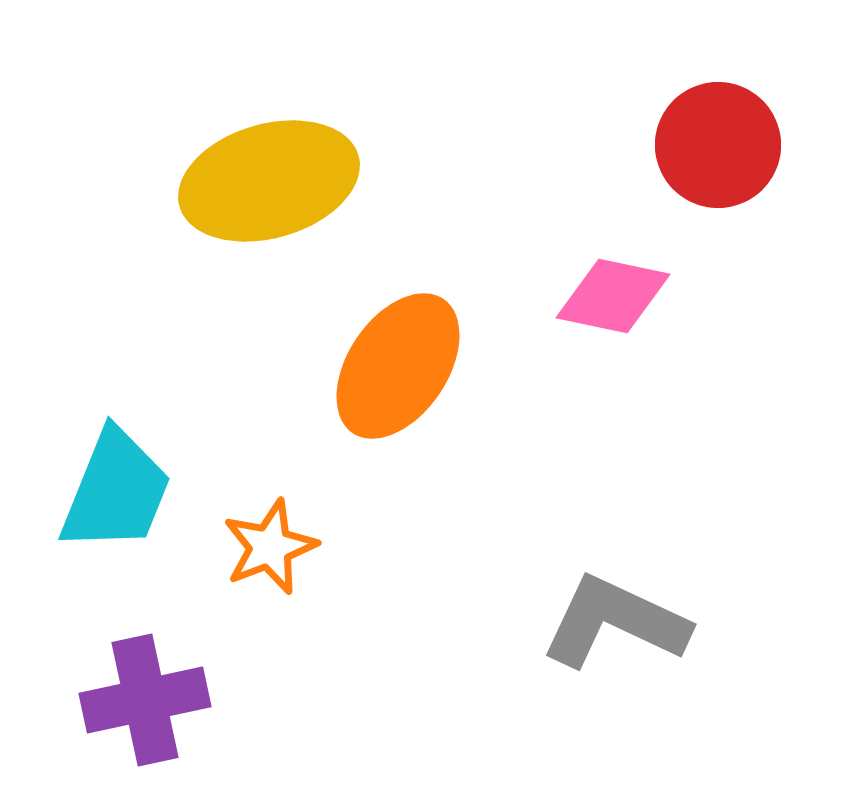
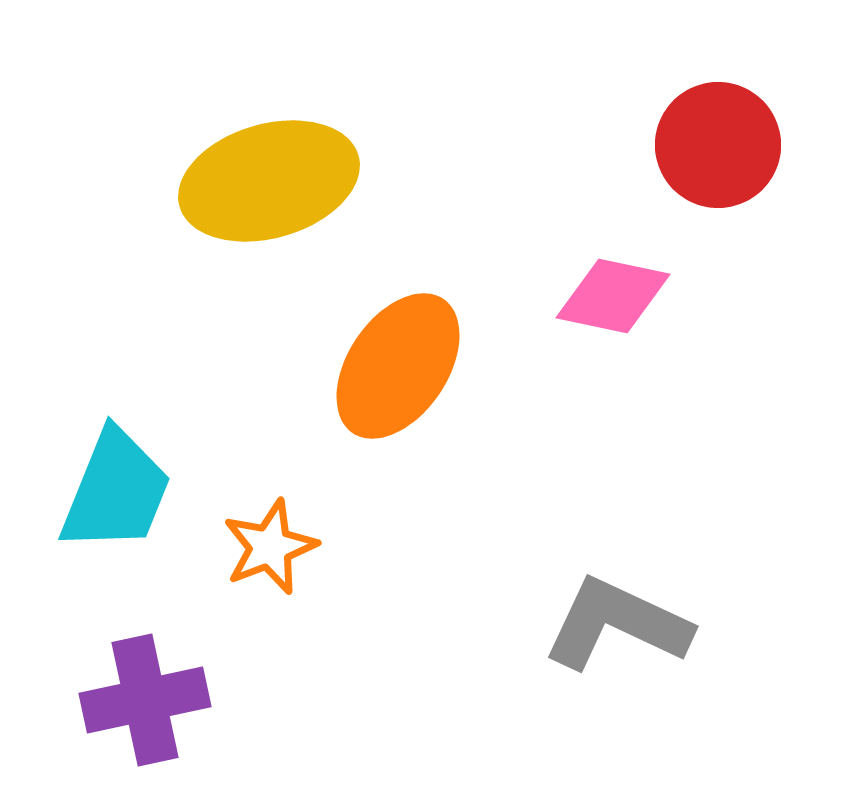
gray L-shape: moved 2 px right, 2 px down
